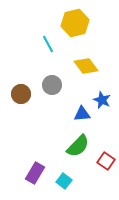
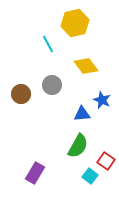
green semicircle: rotated 15 degrees counterclockwise
cyan square: moved 26 px right, 5 px up
